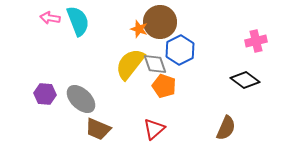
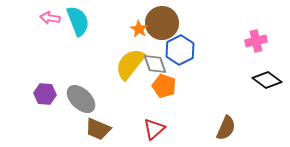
brown circle: moved 2 px right, 1 px down
orange star: rotated 12 degrees clockwise
black diamond: moved 22 px right
